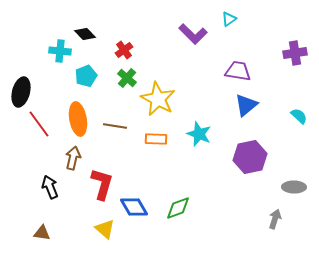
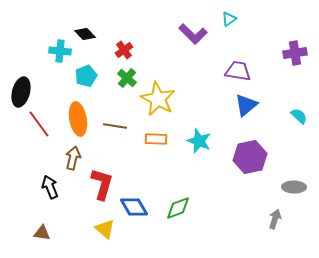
cyan star: moved 7 px down
